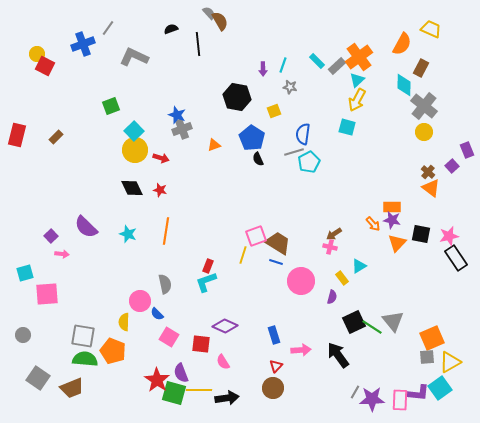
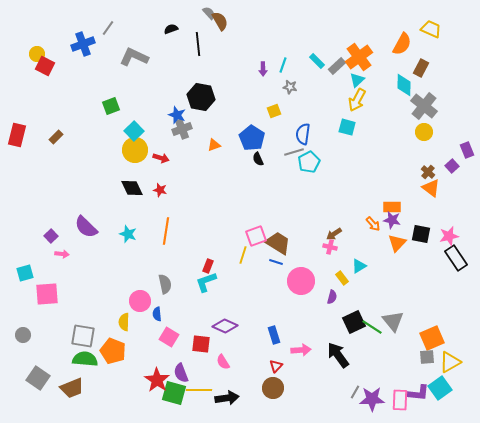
black hexagon at (237, 97): moved 36 px left
blue semicircle at (157, 314): rotated 40 degrees clockwise
